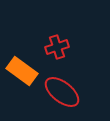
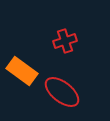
red cross: moved 8 px right, 6 px up
